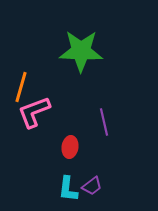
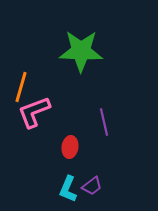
cyan L-shape: rotated 16 degrees clockwise
